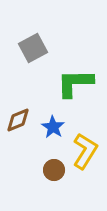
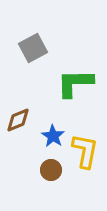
blue star: moved 9 px down
yellow L-shape: rotated 21 degrees counterclockwise
brown circle: moved 3 px left
